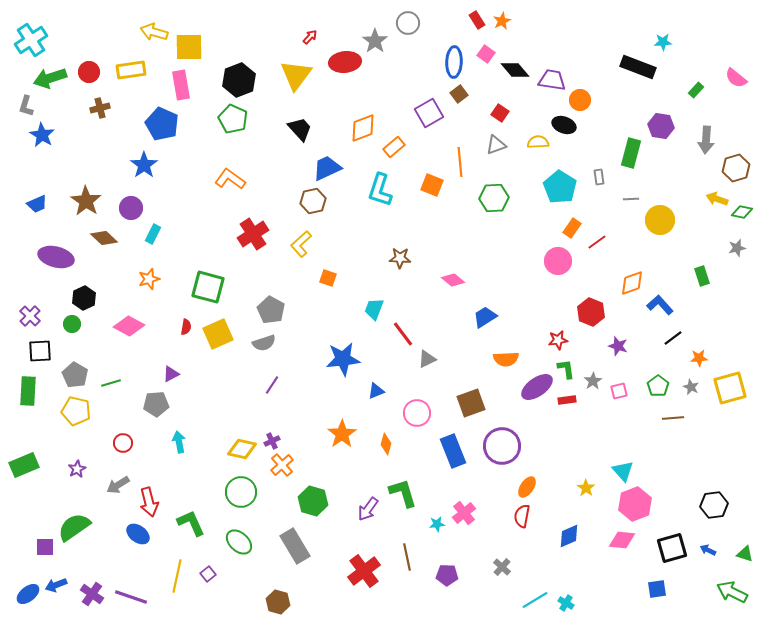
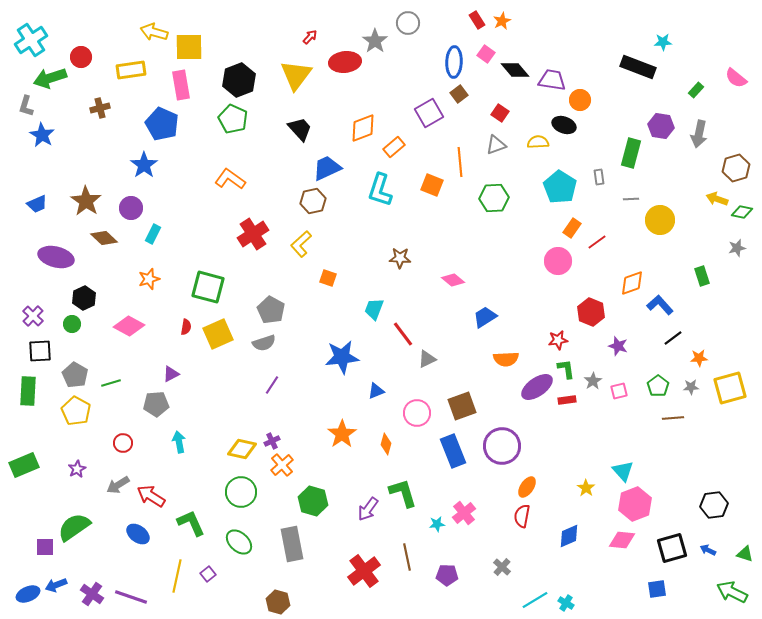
red circle at (89, 72): moved 8 px left, 15 px up
gray arrow at (706, 140): moved 7 px left, 6 px up; rotated 8 degrees clockwise
purple cross at (30, 316): moved 3 px right
blue star at (343, 359): moved 1 px left, 2 px up
gray star at (691, 387): rotated 28 degrees counterclockwise
brown square at (471, 403): moved 9 px left, 3 px down
yellow pentagon at (76, 411): rotated 16 degrees clockwise
red arrow at (149, 502): moved 2 px right, 6 px up; rotated 136 degrees clockwise
gray rectangle at (295, 546): moved 3 px left, 2 px up; rotated 20 degrees clockwise
blue ellipse at (28, 594): rotated 15 degrees clockwise
